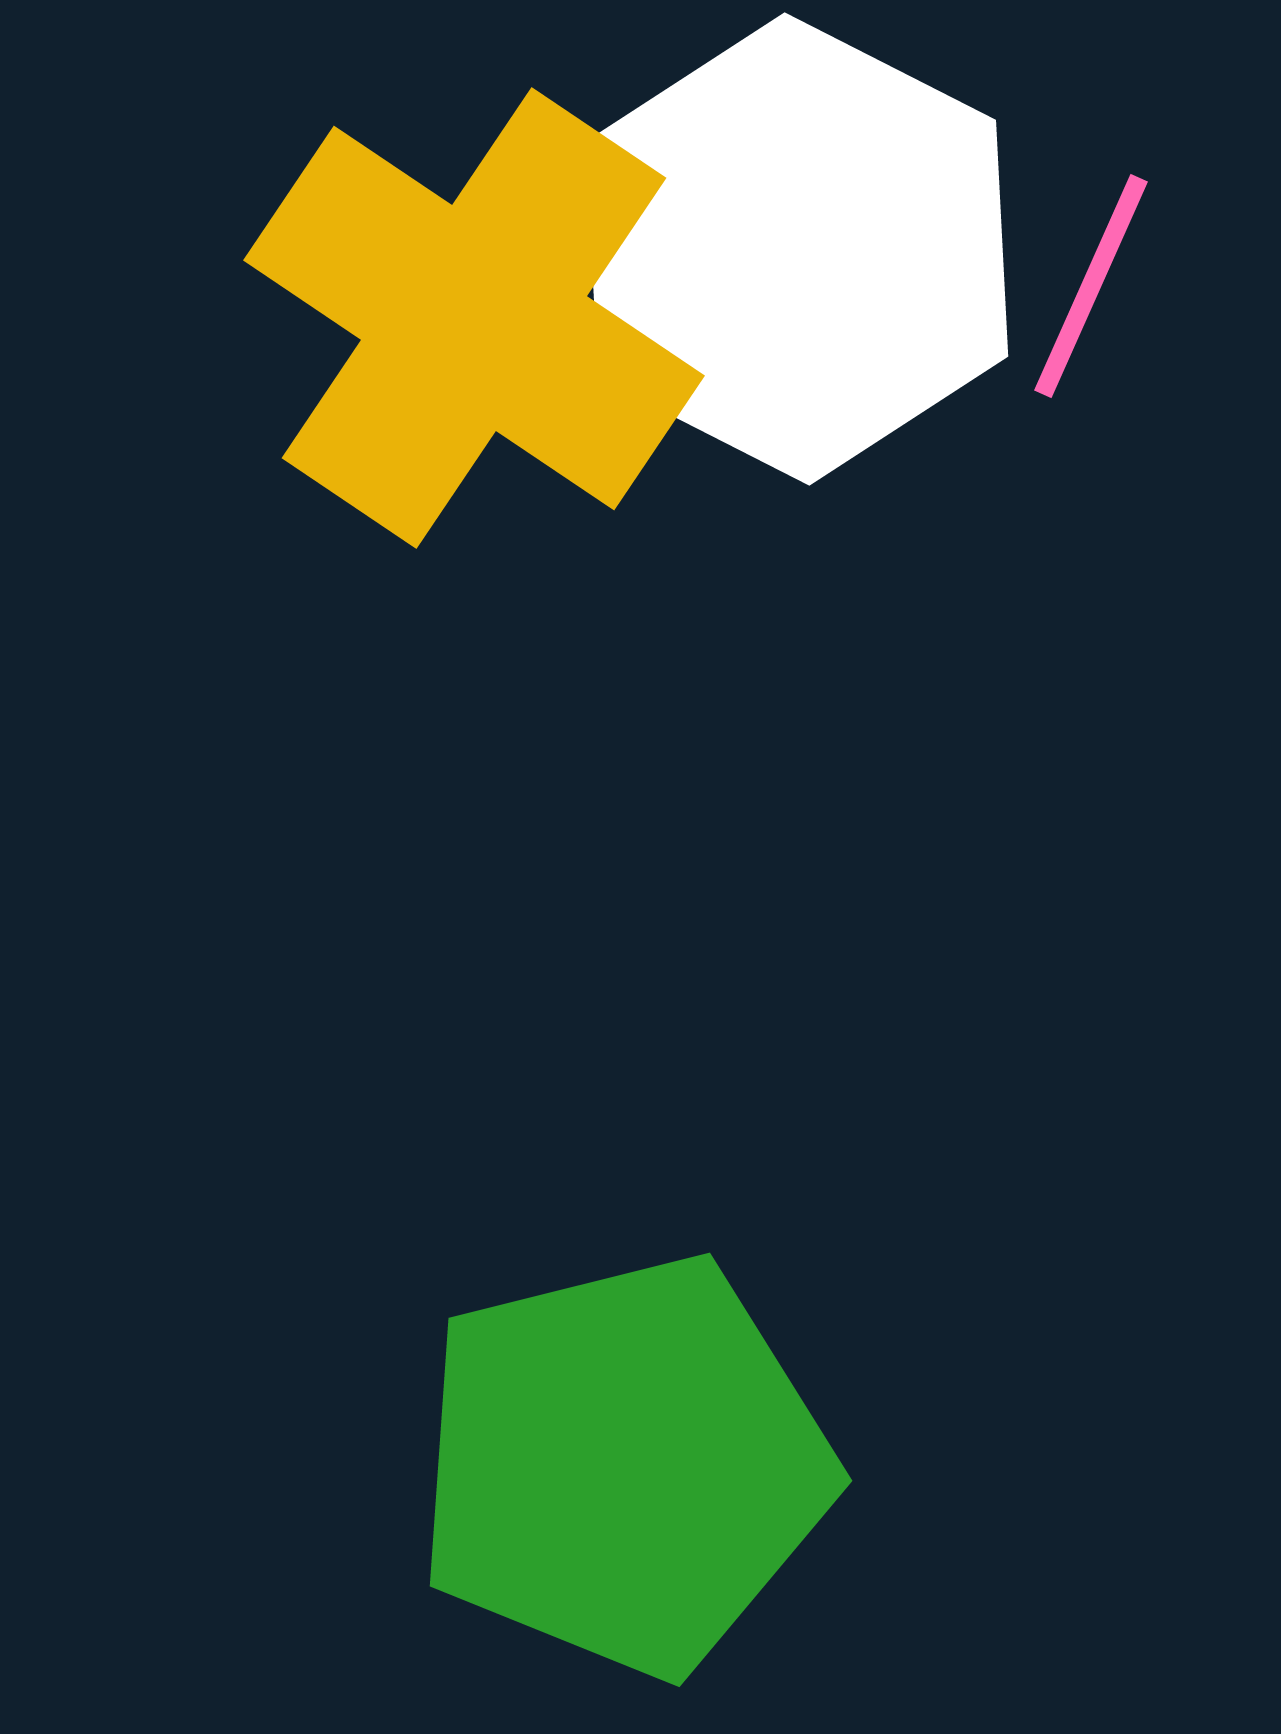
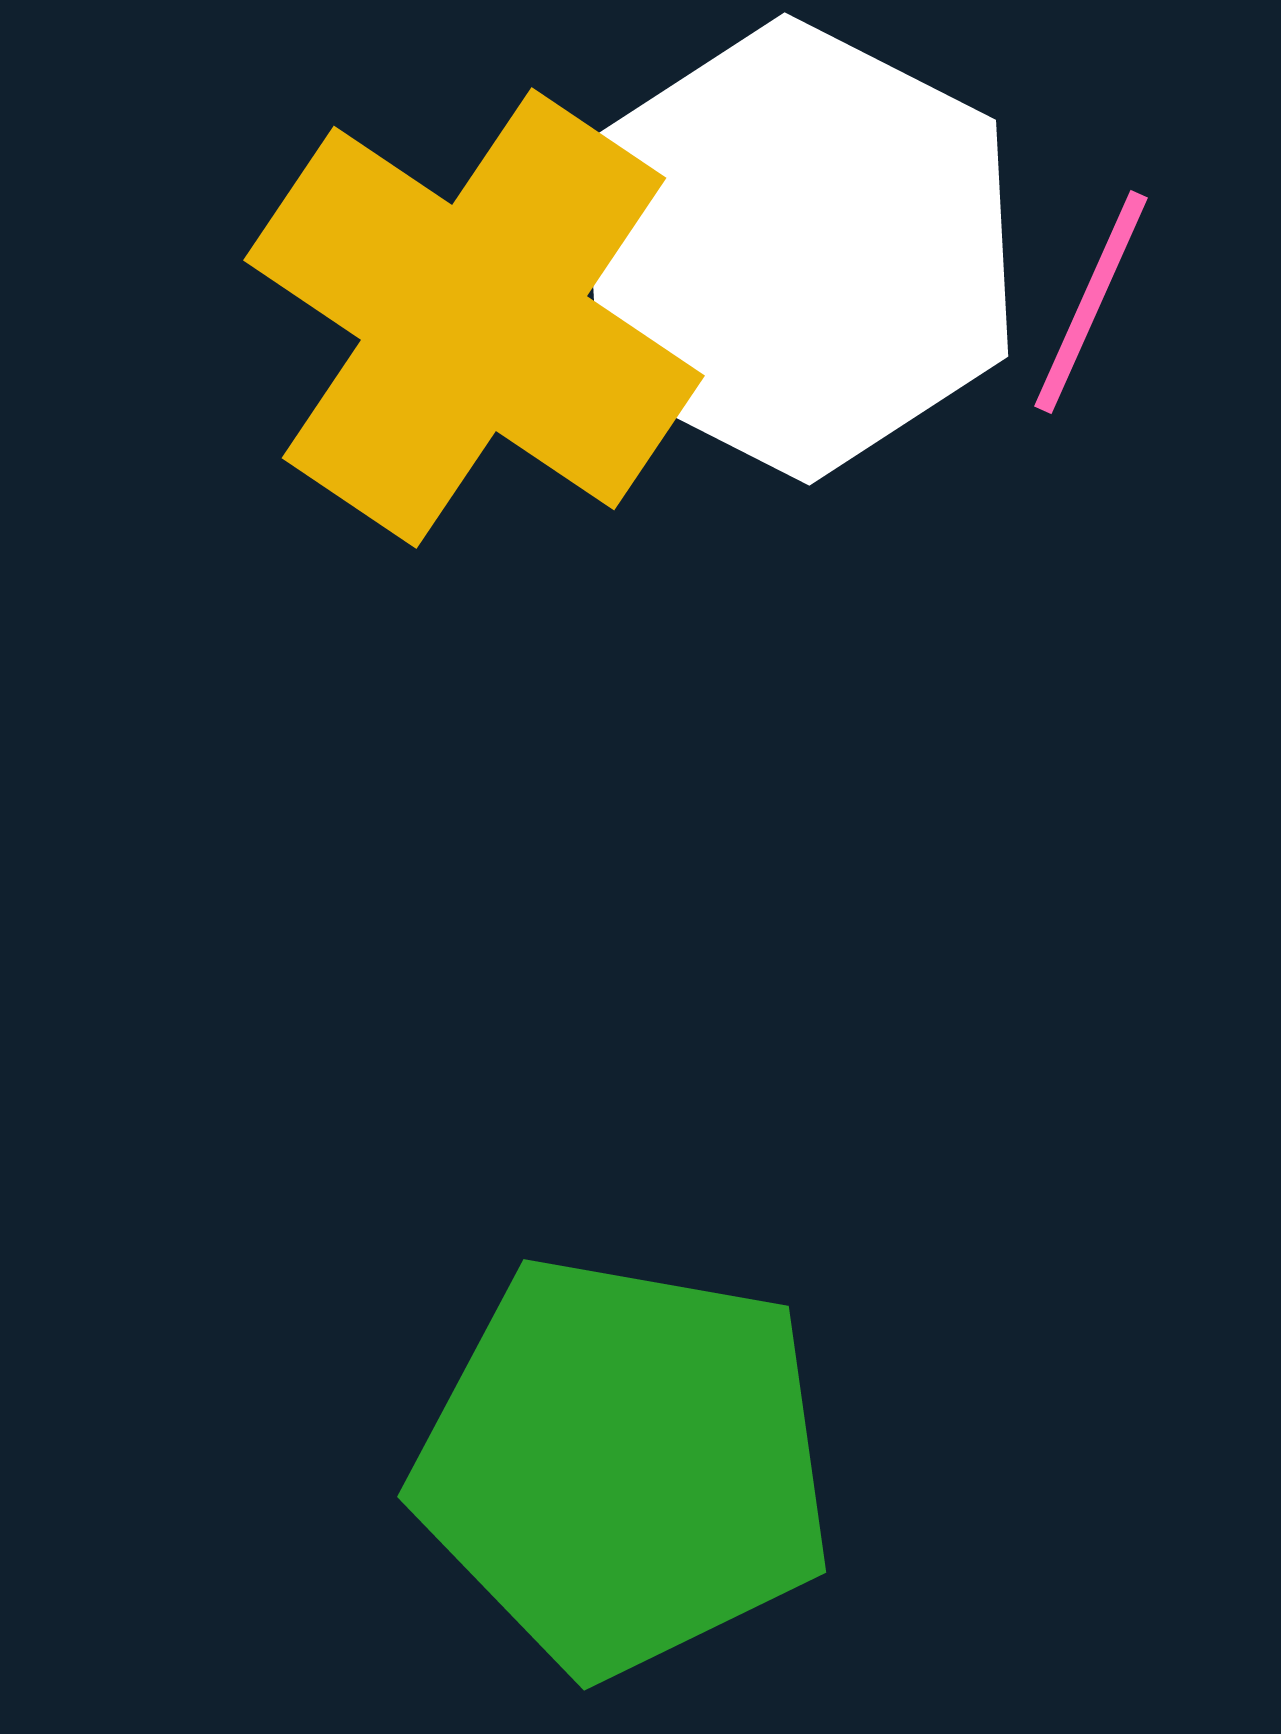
pink line: moved 16 px down
green pentagon: rotated 24 degrees clockwise
